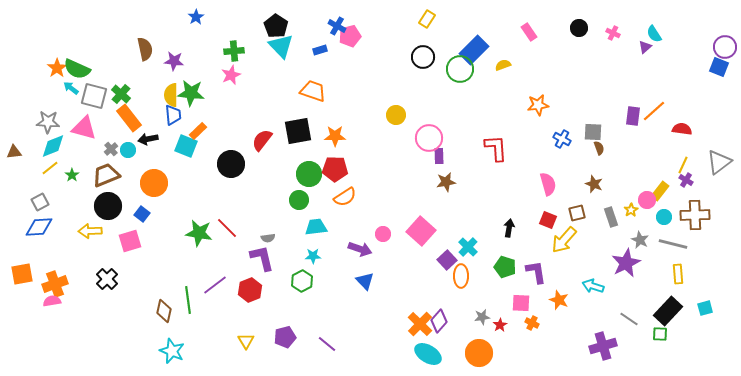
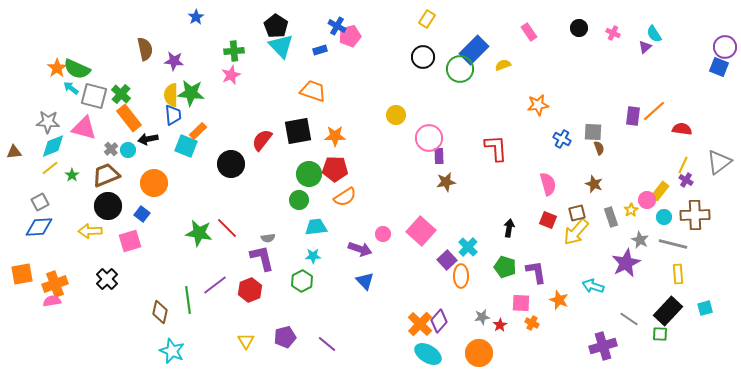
yellow arrow at (564, 240): moved 12 px right, 8 px up
brown diamond at (164, 311): moved 4 px left, 1 px down
